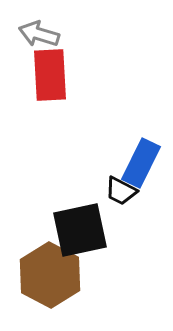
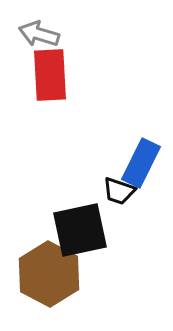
black trapezoid: moved 2 px left; rotated 8 degrees counterclockwise
brown hexagon: moved 1 px left, 1 px up
